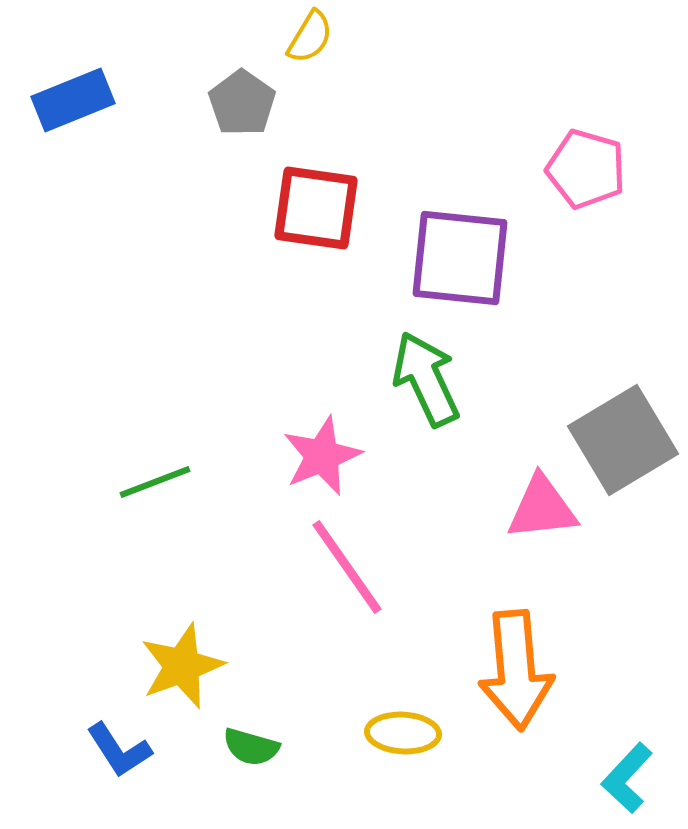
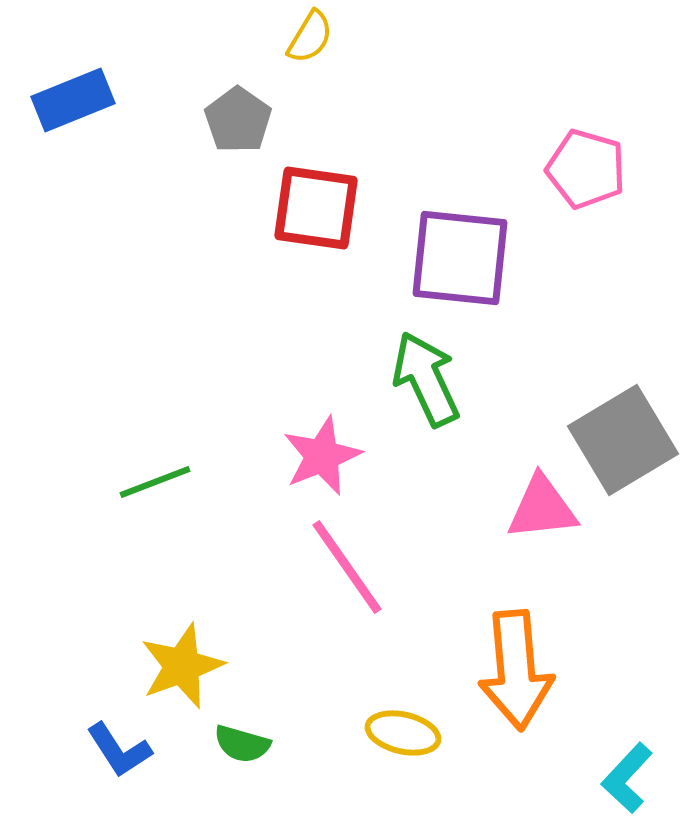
gray pentagon: moved 4 px left, 17 px down
yellow ellipse: rotated 10 degrees clockwise
green semicircle: moved 9 px left, 3 px up
